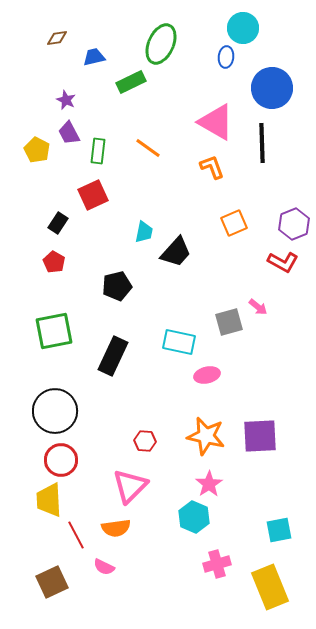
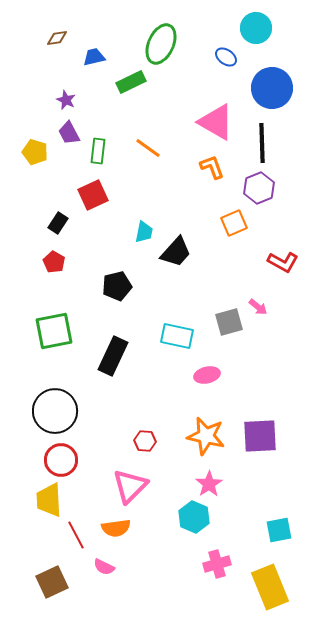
cyan circle at (243, 28): moved 13 px right
blue ellipse at (226, 57): rotated 60 degrees counterclockwise
yellow pentagon at (37, 150): moved 2 px left, 2 px down; rotated 10 degrees counterclockwise
purple hexagon at (294, 224): moved 35 px left, 36 px up
cyan rectangle at (179, 342): moved 2 px left, 6 px up
